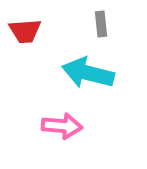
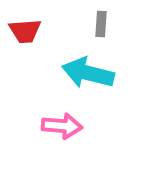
gray rectangle: rotated 10 degrees clockwise
